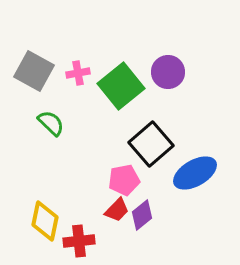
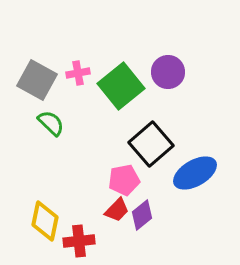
gray square: moved 3 px right, 9 px down
